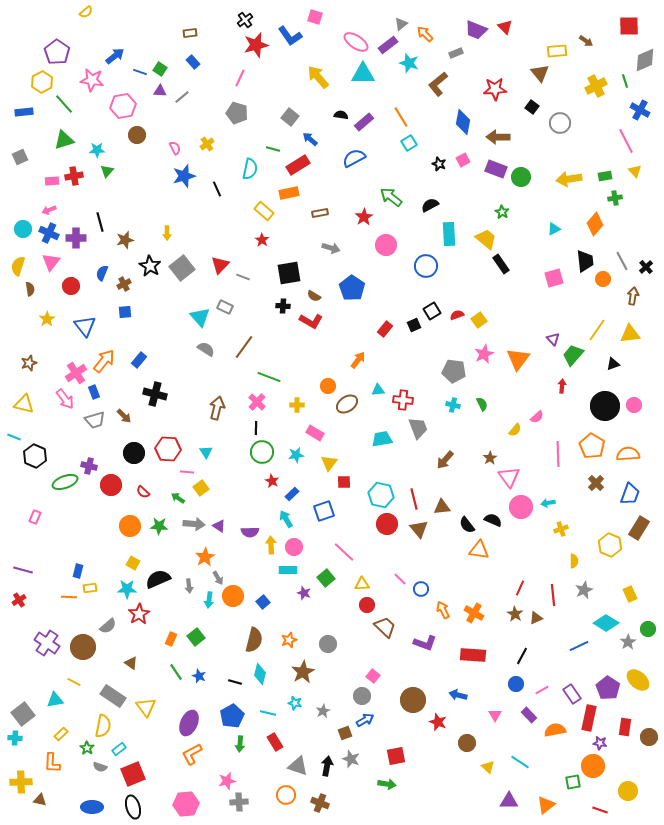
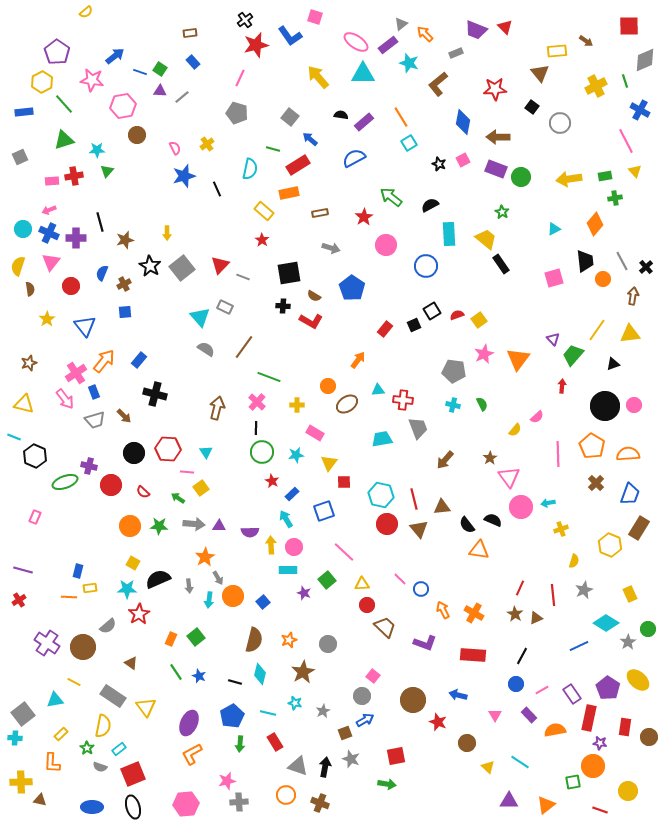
purple triangle at (219, 526): rotated 32 degrees counterclockwise
yellow semicircle at (574, 561): rotated 16 degrees clockwise
green square at (326, 578): moved 1 px right, 2 px down
black arrow at (327, 766): moved 2 px left, 1 px down
